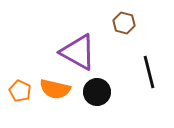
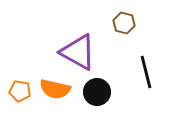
black line: moved 3 px left
orange pentagon: rotated 15 degrees counterclockwise
